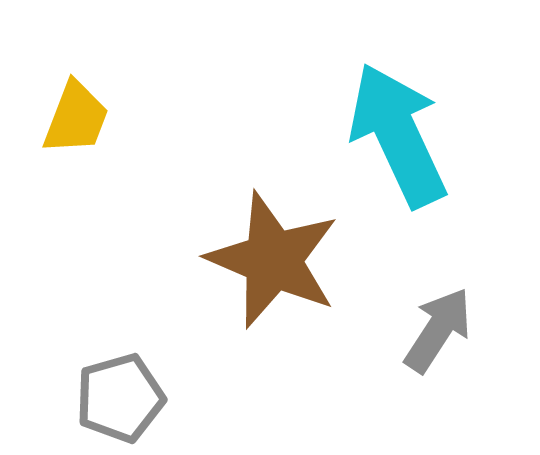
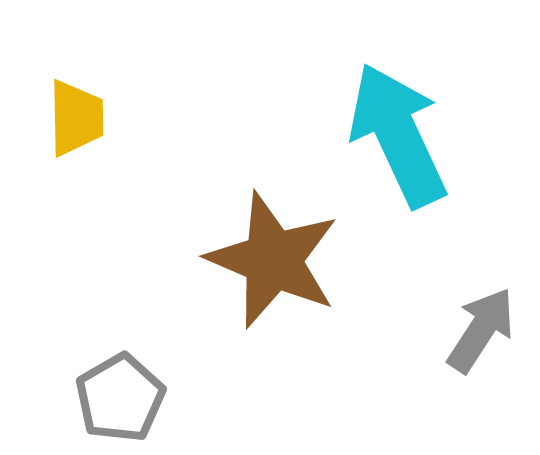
yellow trapezoid: rotated 22 degrees counterclockwise
gray arrow: moved 43 px right
gray pentagon: rotated 14 degrees counterclockwise
